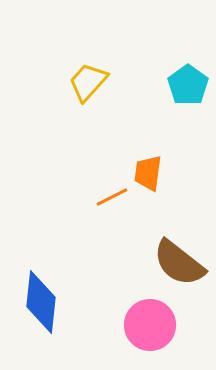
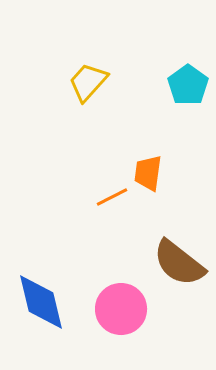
blue diamond: rotated 20 degrees counterclockwise
pink circle: moved 29 px left, 16 px up
